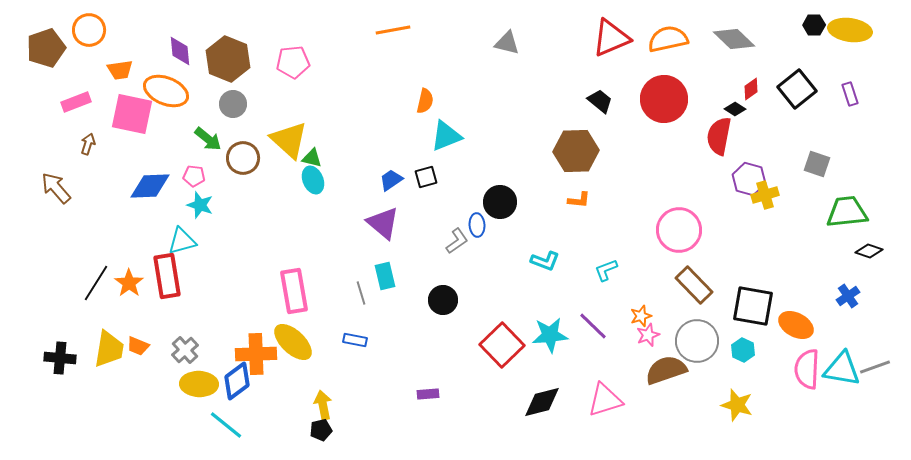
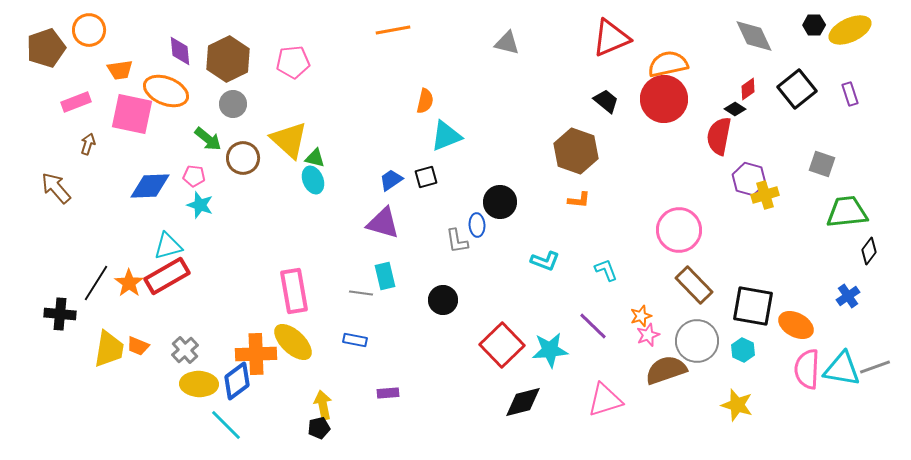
yellow ellipse at (850, 30): rotated 33 degrees counterclockwise
orange semicircle at (668, 39): moved 25 px down
gray diamond at (734, 39): moved 20 px right, 3 px up; rotated 21 degrees clockwise
brown hexagon at (228, 59): rotated 12 degrees clockwise
red diamond at (751, 89): moved 3 px left
black trapezoid at (600, 101): moved 6 px right
brown hexagon at (576, 151): rotated 21 degrees clockwise
green triangle at (312, 158): moved 3 px right
gray square at (817, 164): moved 5 px right
purple triangle at (383, 223): rotated 24 degrees counterclockwise
cyan triangle at (182, 241): moved 14 px left, 5 px down
gray L-shape at (457, 241): rotated 116 degrees clockwise
black diamond at (869, 251): rotated 72 degrees counterclockwise
cyan L-shape at (606, 270): rotated 90 degrees clockwise
red rectangle at (167, 276): rotated 69 degrees clockwise
gray line at (361, 293): rotated 65 degrees counterclockwise
cyan star at (550, 335): moved 15 px down
black cross at (60, 358): moved 44 px up
purple rectangle at (428, 394): moved 40 px left, 1 px up
black diamond at (542, 402): moved 19 px left
cyan line at (226, 425): rotated 6 degrees clockwise
black pentagon at (321, 430): moved 2 px left, 2 px up
